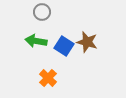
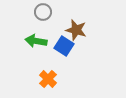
gray circle: moved 1 px right
brown star: moved 11 px left, 12 px up
orange cross: moved 1 px down
